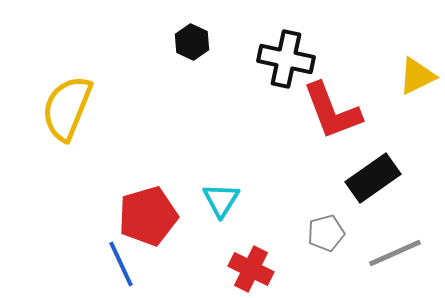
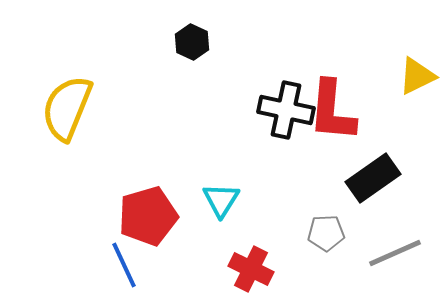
black cross: moved 51 px down
red L-shape: rotated 26 degrees clockwise
gray pentagon: rotated 12 degrees clockwise
blue line: moved 3 px right, 1 px down
